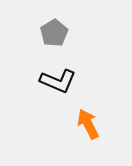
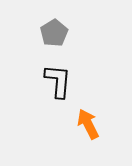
black L-shape: rotated 108 degrees counterclockwise
